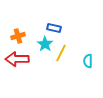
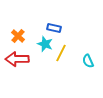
orange cross: rotated 32 degrees counterclockwise
cyan star: rotated 14 degrees counterclockwise
cyan semicircle: rotated 24 degrees counterclockwise
